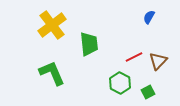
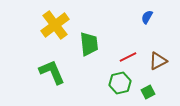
blue semicircle: moved 2 px left
yellow cross: moved 3 px right
red line: moved 6 px left
brown triangle: rotated 18 degrees clockwise
green L-shape: moved 1 px up
green hexagon: rotated 20 degrees clockwise
